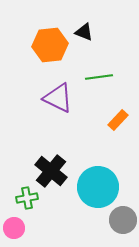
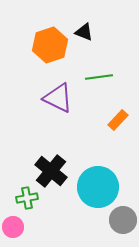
orange hexagon: rotated 12 degrees counterclockwise
pink circle: moved 1 px left, 1 px up
